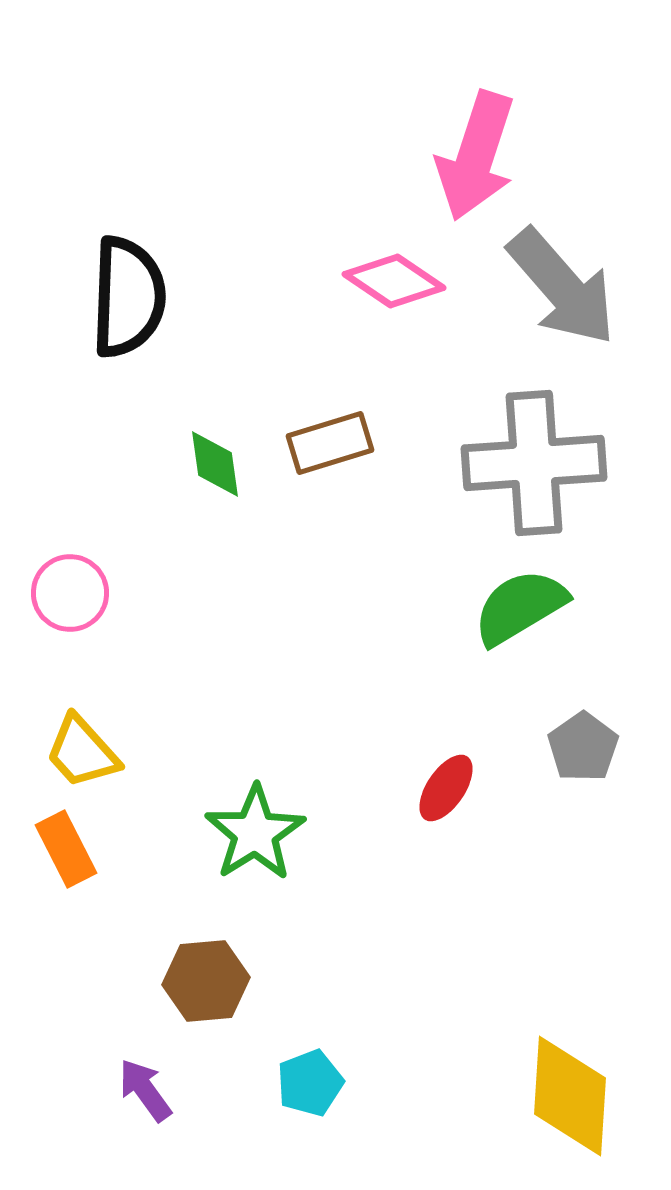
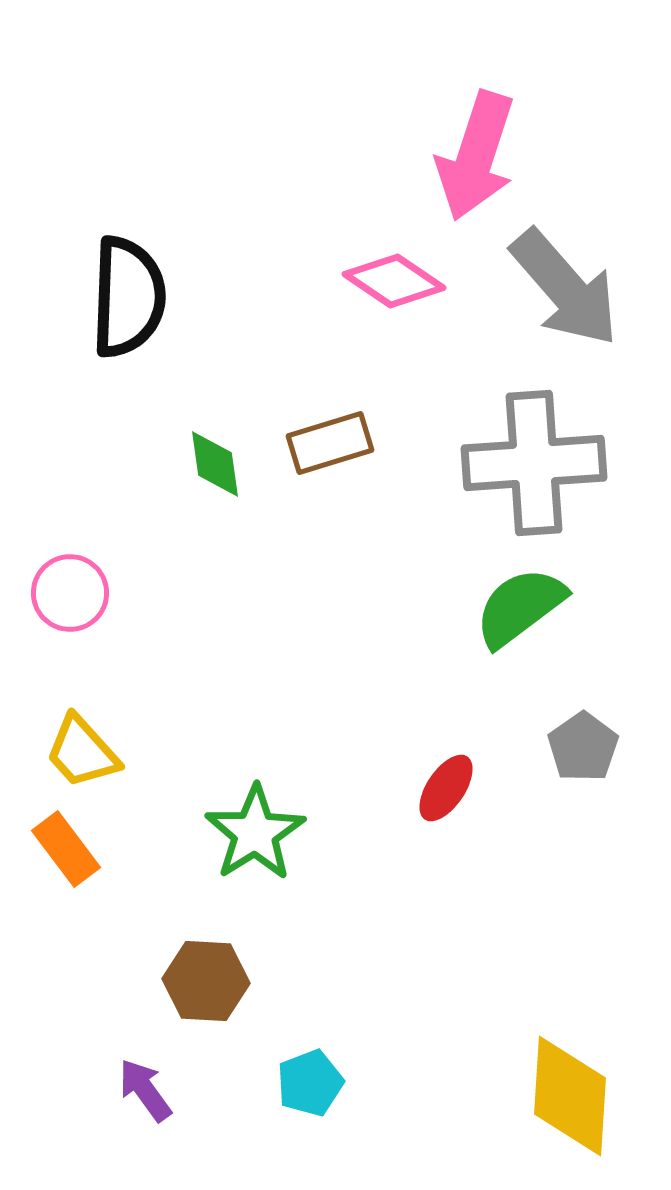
gray arrow: moved 3 px right, 1 px down
green semicircle: rotated 6 degrees counterclockwise
orange rectangle: rotated 10 degrees counterclockwise
brown hexagon: rotated 8 degrees clockwise
